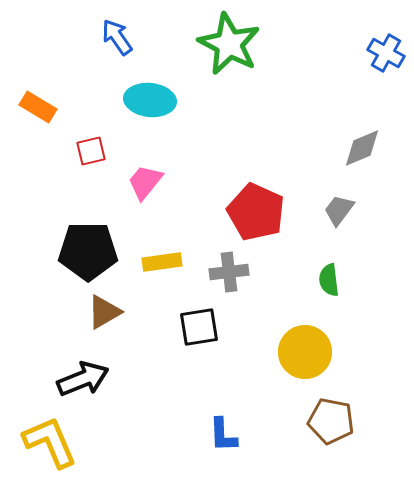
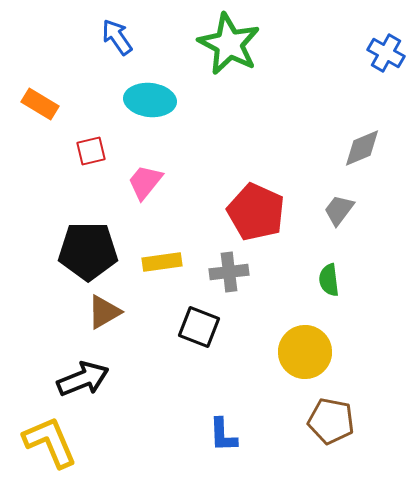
orange rectangle: moved 2 px right, 3 px up
black square: rotated 30 degrees clockwise
